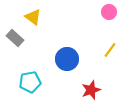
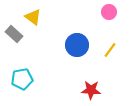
gray rectangle: moved 1 px left, 4 px up
blue circle: moved 10 px right, 14 px up
cyan pentagon: moved 8 px left, 3 px up
red star: rotated 24 degrees clockwise
